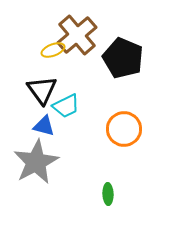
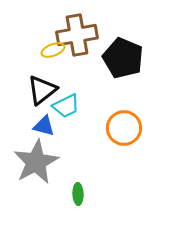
brown cross: rotated 30 degrees clockwise
black triangle: rotated 28 degrees clockwise
orange circle: moved 1 px up
green ellipse: moved 30 px left
